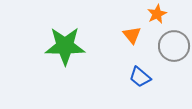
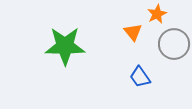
orange triangle: moved 1 px right, 3 px up
gray circle: moved 2 px up
blue trapezoid: rotated 15 degrees clockwise
